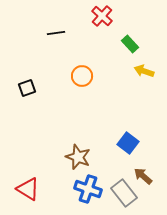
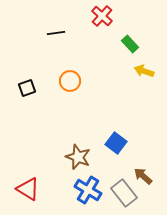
orange circle: moved 12 px left, 5 px down
blue square: moved 12 px left
blue cross: moved 1 px down; rotated 12 degrees clockwise
